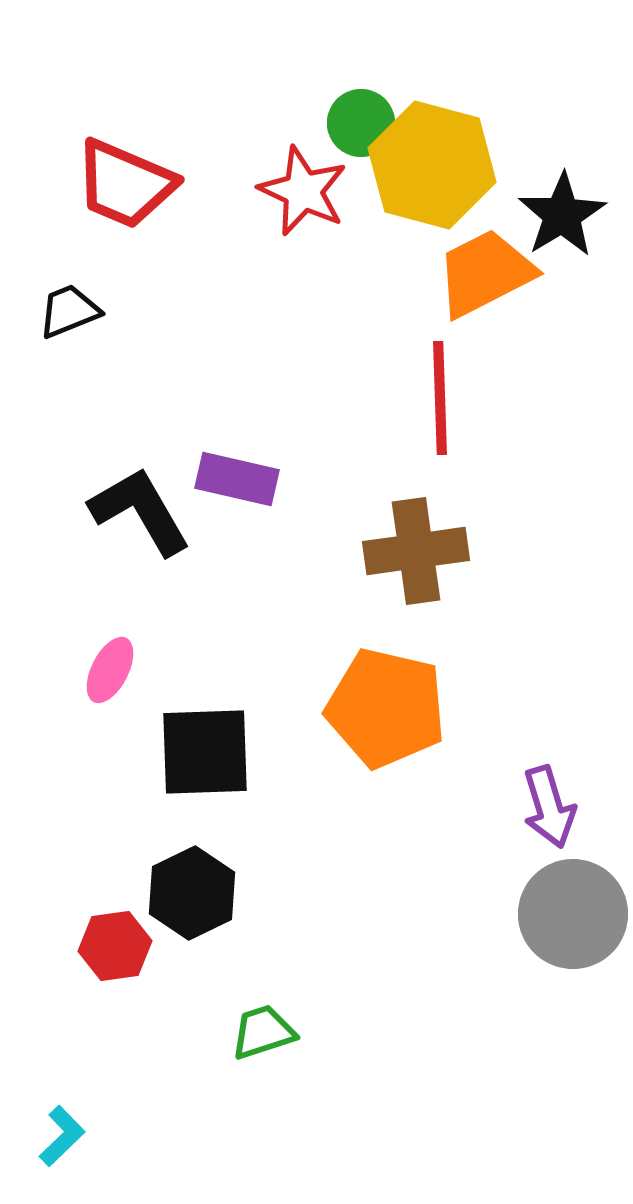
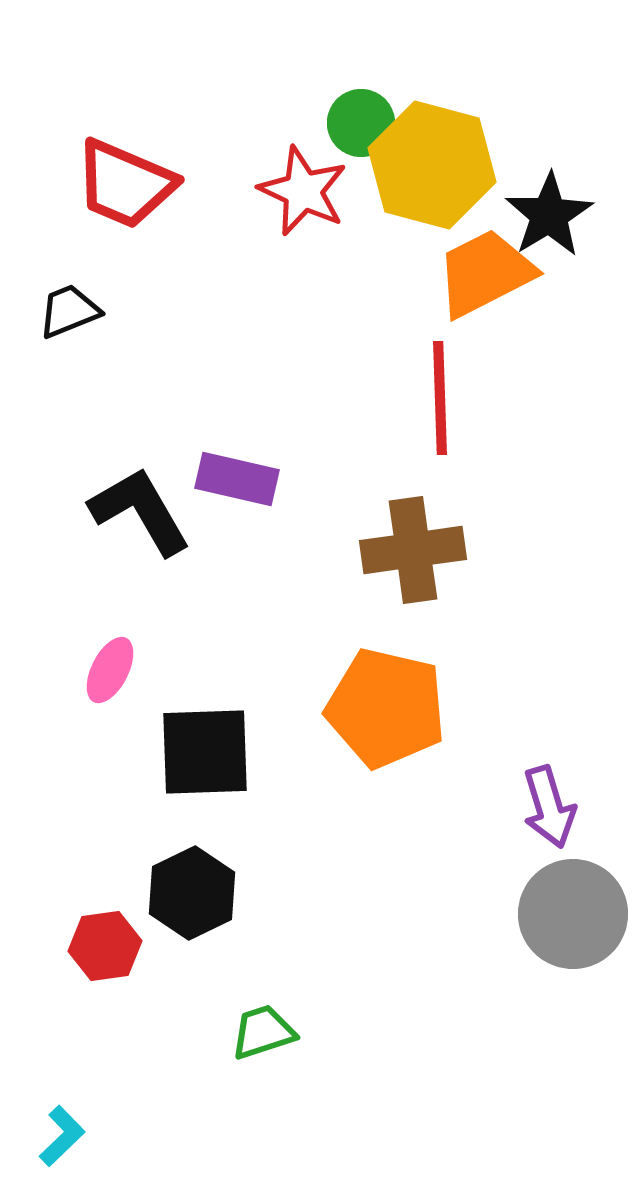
black star: moved 13 px left
brown cross: moved 3 px left, 1 px up
red hexagon: moved 10 px left
